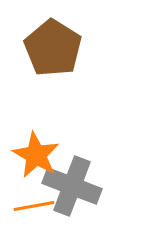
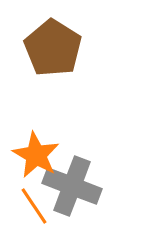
orange line: rotated 66 degrees clockwise
